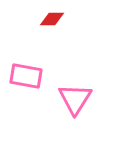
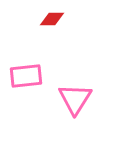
pink rectangle: rotated 16 degrees counterclockwise
